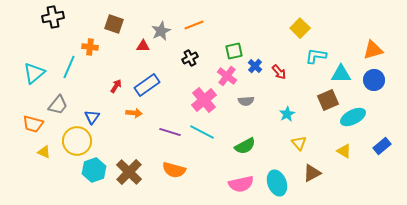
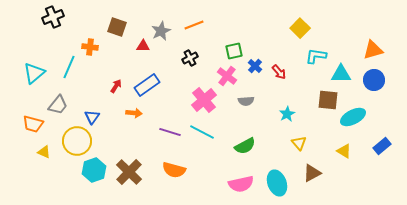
black cross at (53, 17): rotated 10 degrees counterclockwise
brown square at (114, 24): moved 3 px right, 3 px down
brown square at (328, 100): rotated 30 degrees clockwise
